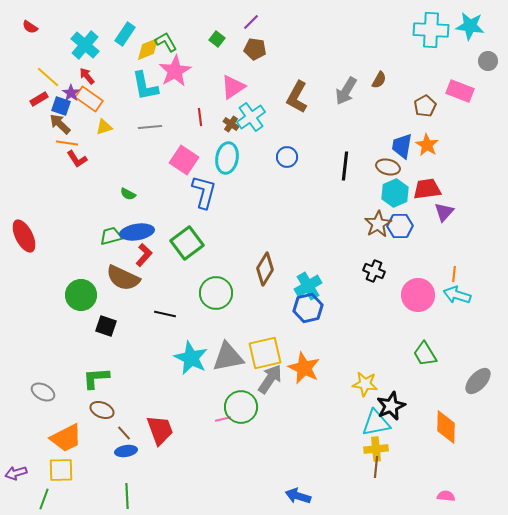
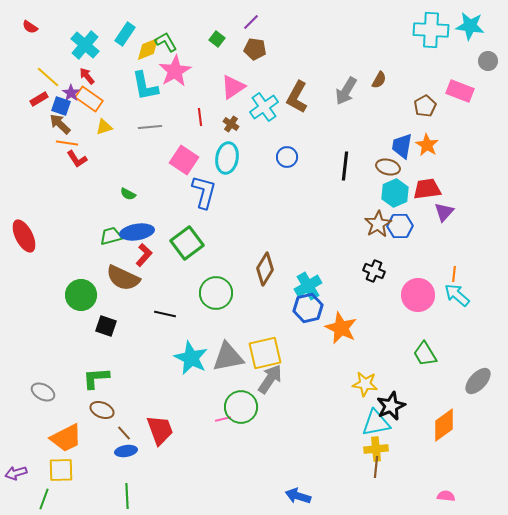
cyan cross at (251, 117): moved 13 px right, 10 px up
cyan arrow at (457, 295): rotated 24 degrees clockwise
orange star at (304, 368): moved 37 px right, 40 px up
orange diamond at (446, 427): moved 2 px left, 2 px up; rotated 52 degrees clockwise
